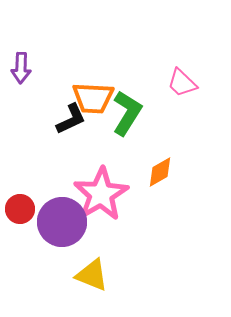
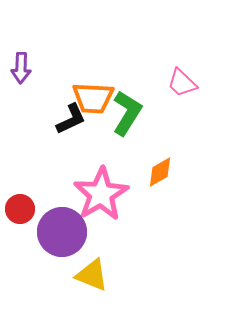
purple circle: moved 10 px down
